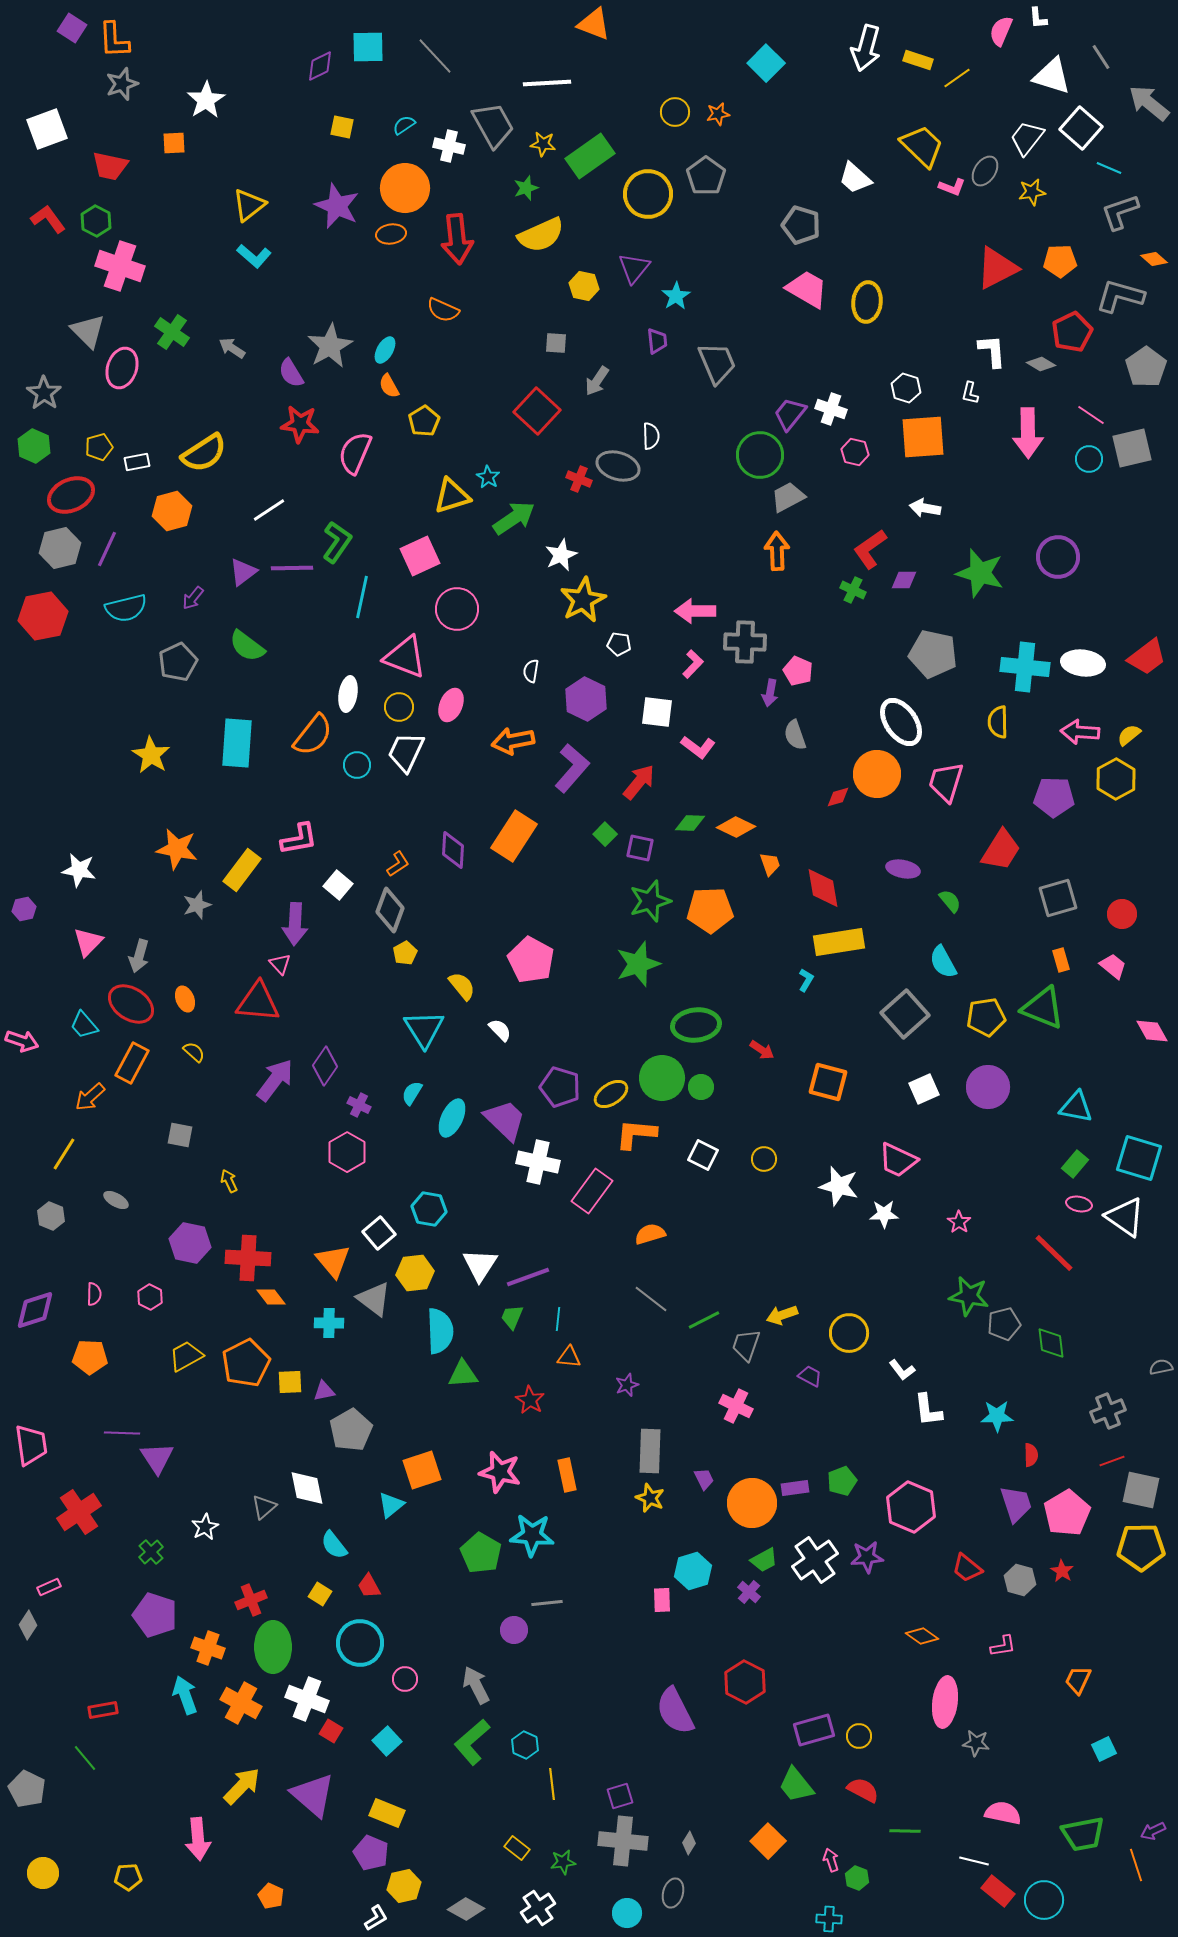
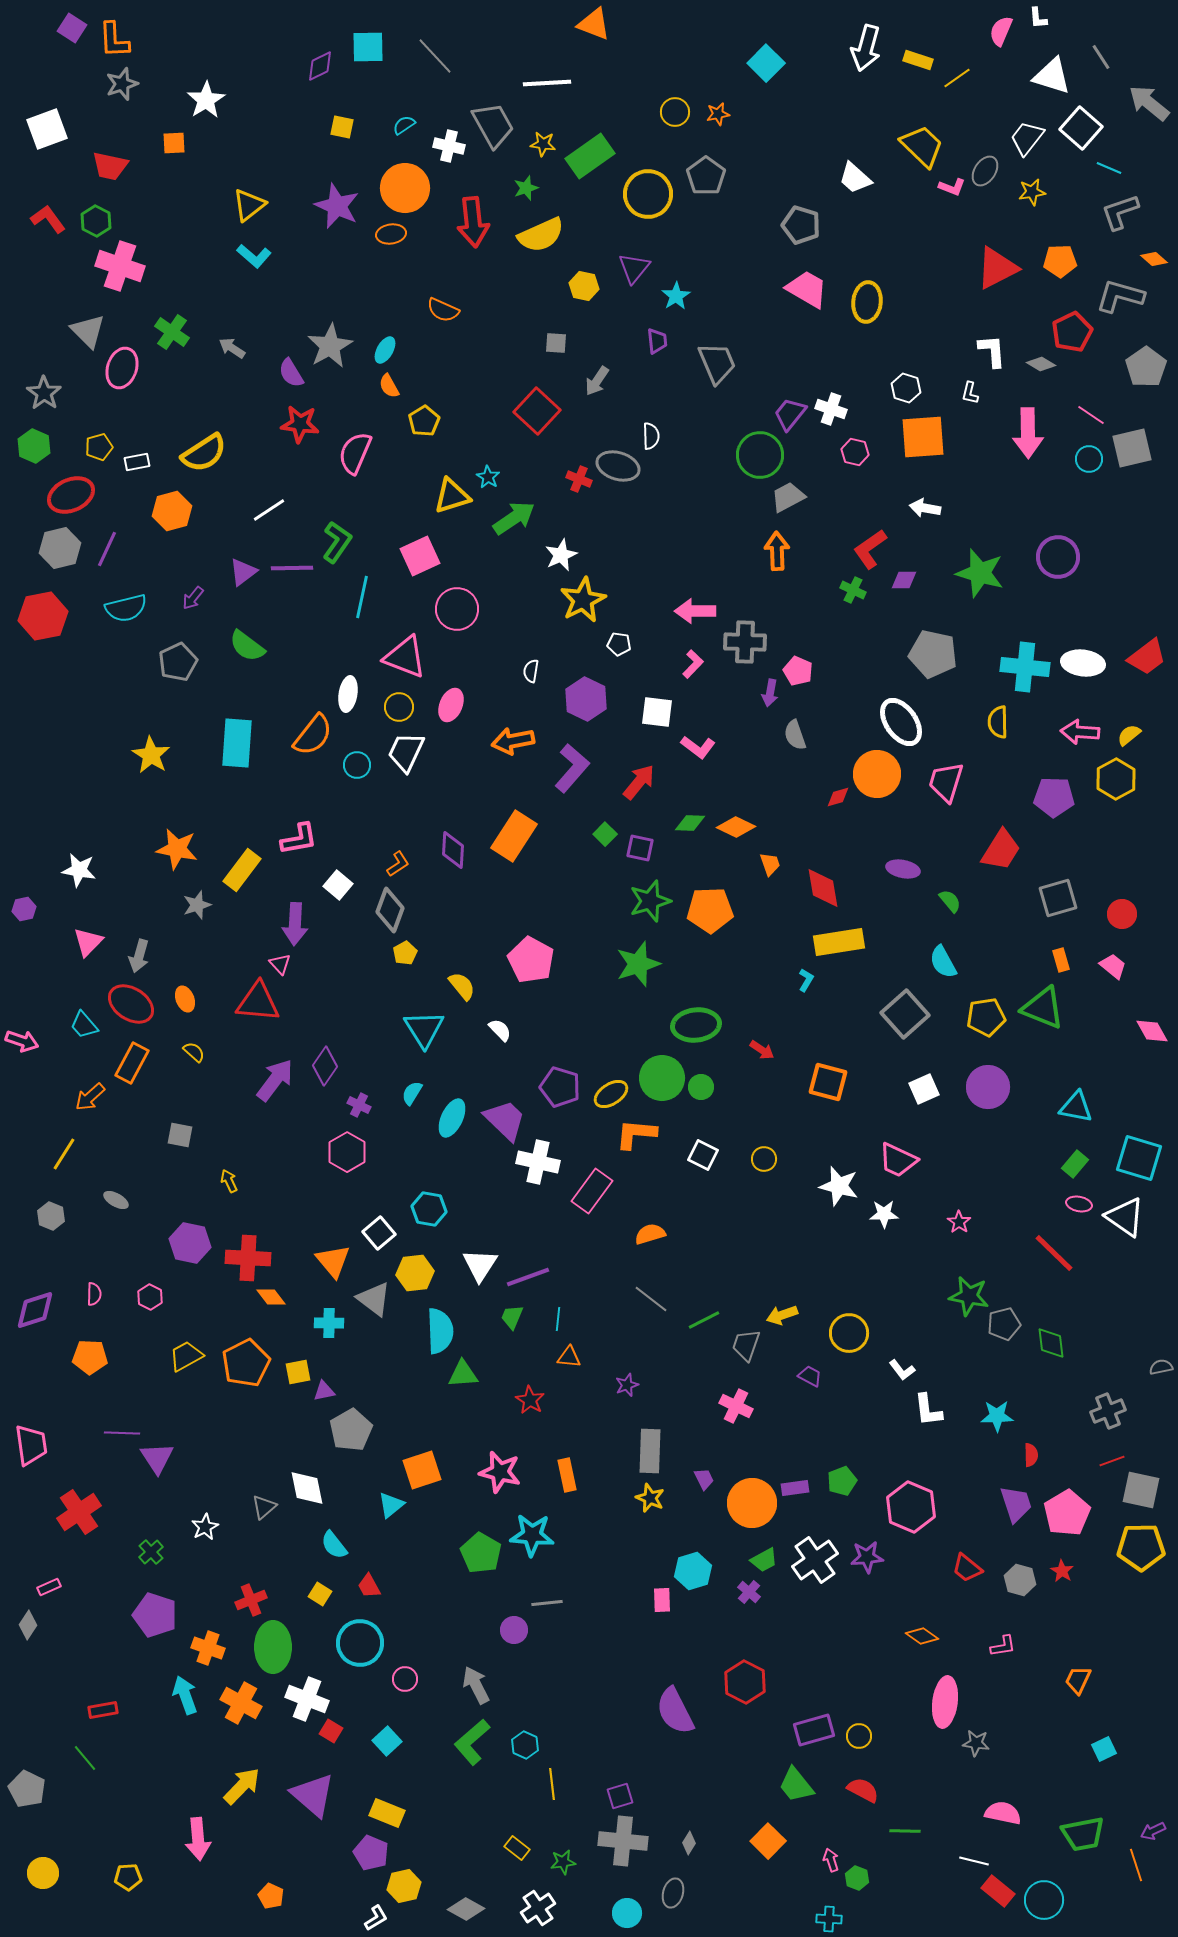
red arrow at (457, 239): moved 16 px right, 17 px up
yellow square at (290, 1382): moved 8 px right, 10 px up; rotated 8 degrees counterclockwise
